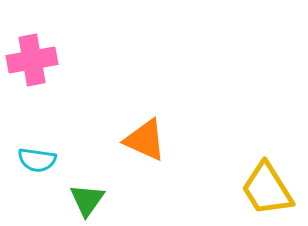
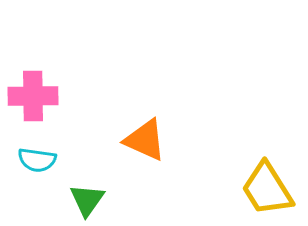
pink cross: moved 1 px right, 36 px down; rotated 9 degrees clockwise
